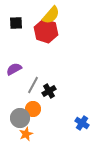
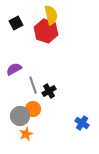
yellow semicircle: rotated 54 degrees counterclockwise
black square: rotated 24 degrees counterclockwise
gray line: rotated 48 degrees counterclockwise
gray circle: moved 2 px up
